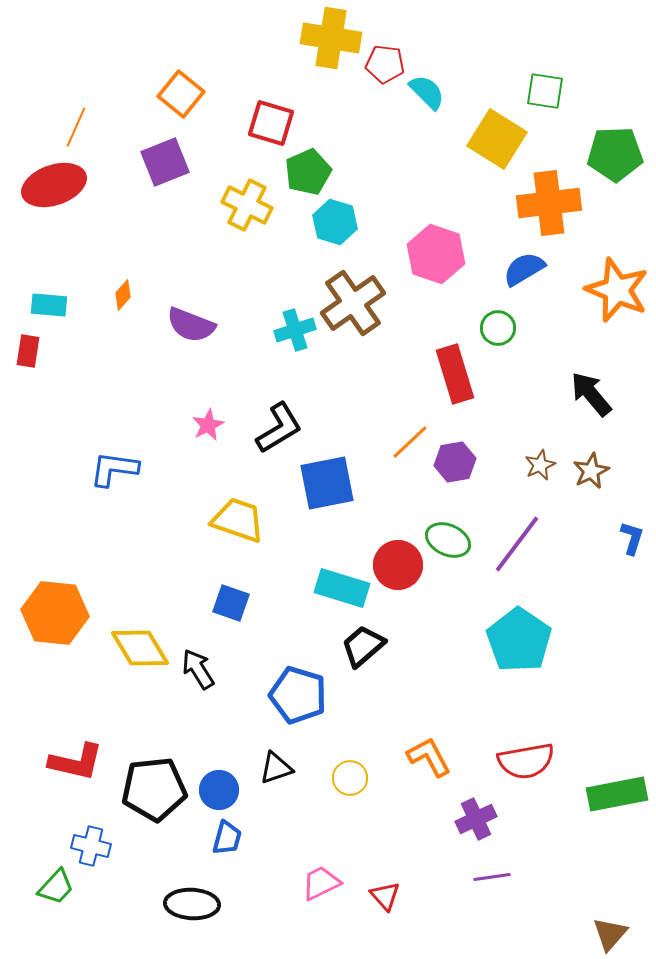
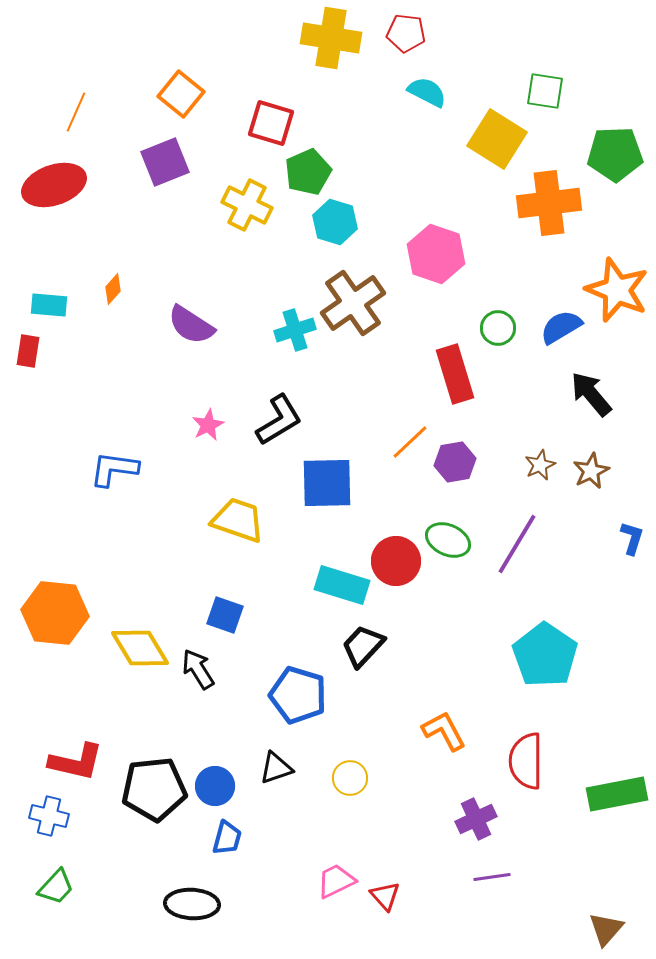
red pentagon at (385, 64): moved 21 px right, 31 px up
cyan semicircle at (427, 92): rotated 18 degrees counterclockwise
orange line at (76, 127): moved 15 px up
blue semicircle at (524, 269): moved 37 px right, 58 px down
orange diamond at (123, 295): moved 10 px left, 6 px up
purple semicircle at (191, 325): rotated 12 degrees clockwise
black L-shape at (279, 428): moved 8 px up
blue square at (327, 483): rotated 10 degrees clockwise
purple line at (517, 544): rotated 6 degrees counterclockwise
red circle at (398, 565): moved 2 px left, 4 px up
cyan rectangle at (342, 588): moved 3 px up
blue square at (231, 603): moved 6 px left, 12 px down
cyan pentagon at (519, 640): moved 26 px right, 15 px down
black trapezoid at (363, 646): rotated 6 degrees counterclockwise
orange L-shape at (429, 757): moved 15 px right, 26 px up
red semicircle at (526, 761): rotated 100 degrees clockwise
blue circle at (219, 790): moved 4 px left, 4 px up
blue cross at (91, 846): moved 42 px left, 30 px up
pink trapezoid at (321, 883): moved 15 px right, 2 px up
brown triangle at (610, 934): moved 4 px left, 5 px up
